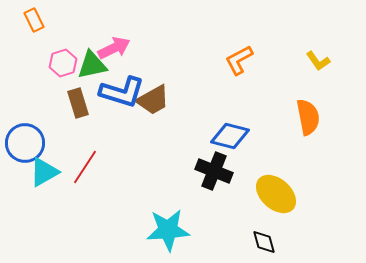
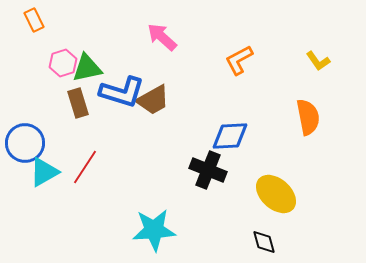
pink arrow: moved 48 px right, 11 px up; rotated 112 degrees counterclockwise
green triangle: moved 5 px left, 3 px down
blue diamond: rotated 18 degrees counterclockwise
black cross: moved 6 px left, 1 px up
cyan star: moved 14 px left
